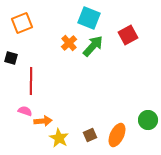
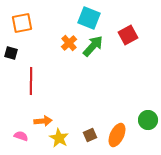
orange square: rotated 10 degrees clockwise
black square: moved 5 px up
pink semicircle: moved 4 px left, 25 px down
